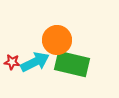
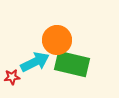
red star: moved 15 px down; rotated 14 degrees counterclockwise
